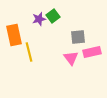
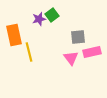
green square: moved 1 px left, 1 px up
